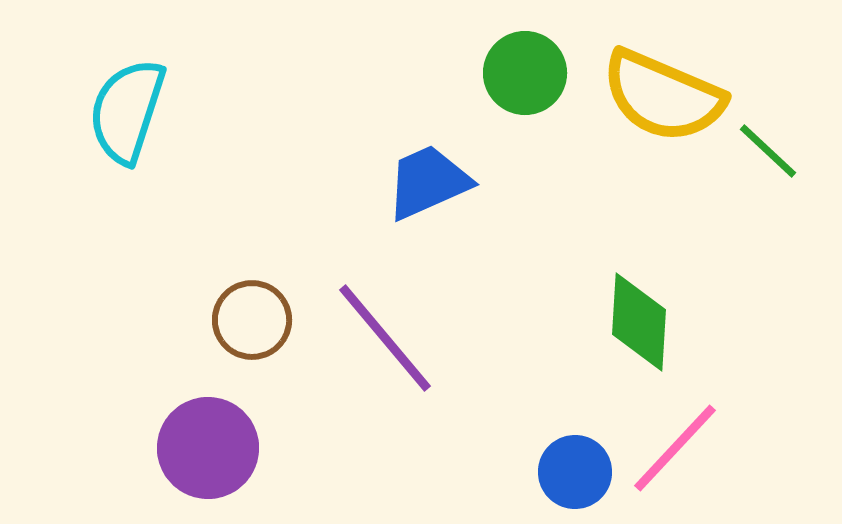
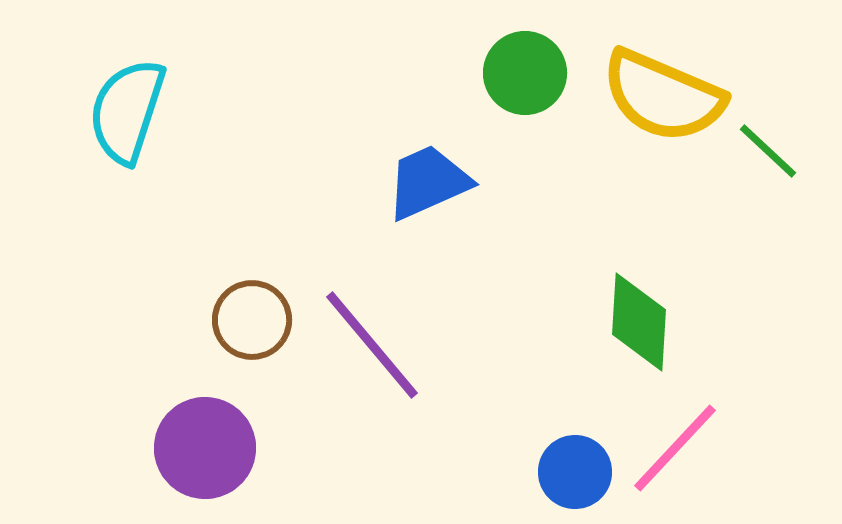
purple line: moved 13 px left, 7 px down
purple circle: moved 3 px left
